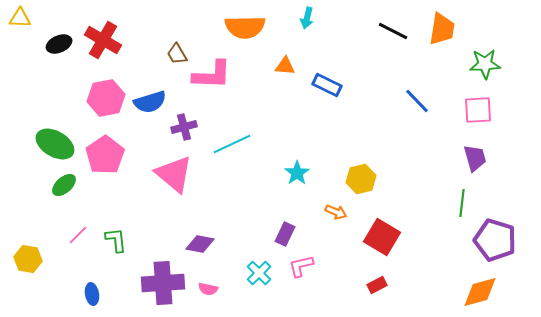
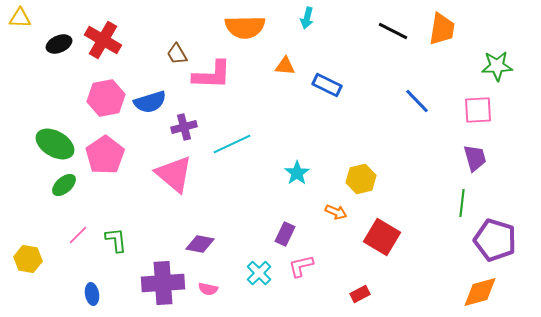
green star at (485, 64): moved 12 px right, 2 px down
red rectangle at (377, 285): moved 17 px left, 9 px down
